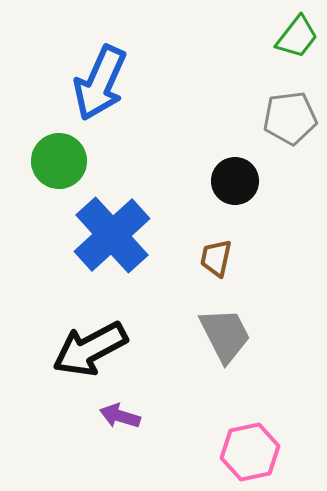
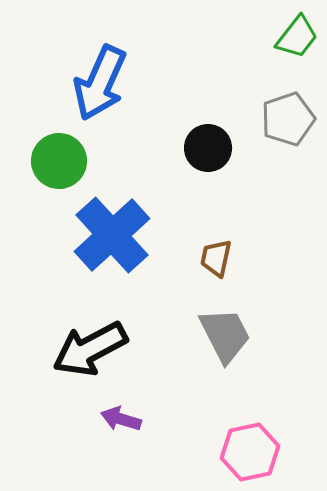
gray pentagon: moved 2 px left, 1 px down; rotated 12 degrees counterclockwise
black circle: moved 27 px left, 33 px up
purple arrow: moved 1 px right, 3 px down
